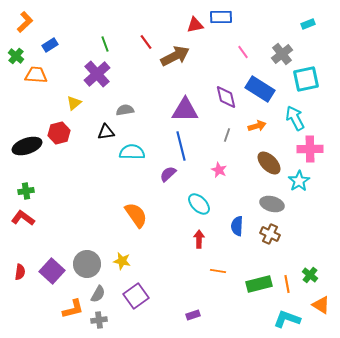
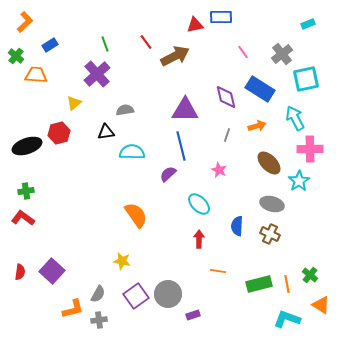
gray circle at (87, 264): moved 81 px right, 30 px down
